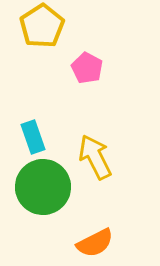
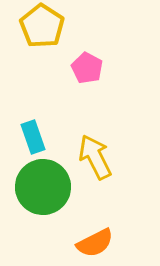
yellow pentagon: rotated 6 degrees counterclockwise
